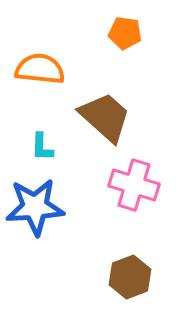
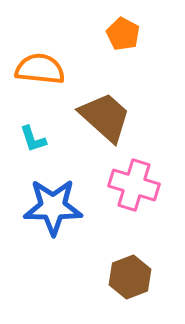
orange pentagon: moved 2 px left, 1 px down; rotated 20 degrees clockwise
cyan L-shape: moved 9 px left, 8 px up; rotated 20 degrees counterclockwise
blue star: moved 18 px right; rotated 4 degrees clockwise
